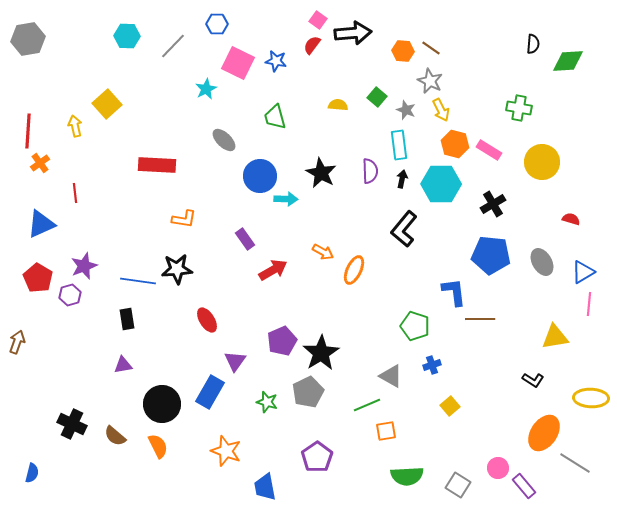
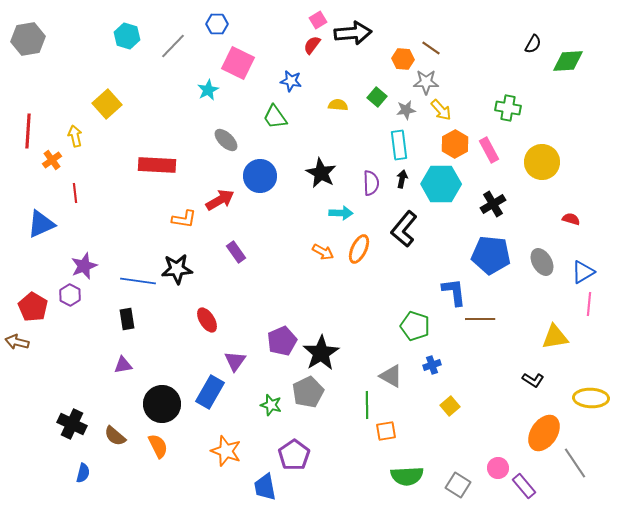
pink square at (318, 20): rotated 24 degrees clockwise
cyan hexagon at (127, 36): rotated 15 degrees clockwise
black semicircle at (533, 44): rotated 24 degrees clockwise
orange hexagon at (403, 51): moved 8 px down
blue star at (276, 61): moved 15 px right, 20 px down
gray star at (430, 81): moved 4 px left, 1 px down; rotated 25 degrees counterclockwise
cyan star at (206, 89): moved 2 px right, 1 px down
green cross at (519, 108): moved 11 px left
gray star at (406, 110): rotated 30 degrees counterclockwise
yellow arrow at (441, 110): rotated 15 degrees counterclockwise
green trapezoid at (275, 117): rotated 20 degrees counterclockwise
yellow arrow at (75, 126): moved 10 px down
gray ellipse at (224, 140): moved 2 px right
orange hexagon at (455, 144): rotated 16 degrees clockwise
pink rectangle at (489, 150): rotated 30 degrees clockwise
orange cross at (40, 163): moved 12 px right, 3 px up
purple semicircle at (370, 171): moved 1 px right, 12 px down
cyan arrow at (286, 199): moved 55 px right, 14 px down
purple rectangle at (245, 239): moved 9 px left, 13 px down
red arrow at (273, 270): moved 53 px left, 70 px up
orange ellipse at (354, 270): moved 5 px right, 21 px up
red pentagon at (38, 278): moved 5 px left, 29 px down
purple hexagon at (70, 295): rotated 15 degrees counterclockwise
brown arrow at (17, 342): rotated 95 degrees counterclockwise
green star at (267, 402): moved 4 px right, 3 px down
green line at (367, 405): rotated 68 degrees counterclockwise
purple pentagon at (317, 457): moved 23 px left, 2 px up
gray line at (575, 463): rotated 24 degrees clockwise
blue semicircle at (32, 473): moved 51 px right
